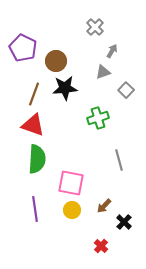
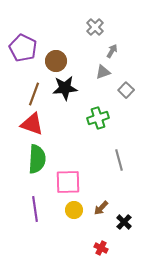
red triangle: moved 1 px left, 1 px up
pink square: moved 3 px left, 1 px up; rotated 12 degrees counterclockwise
brown arrow: moved 3 px left, 2 px down
yellow circle: moved 2 px right
red cross: moved 2 px down; rotated 16 degrees counterclockwise
